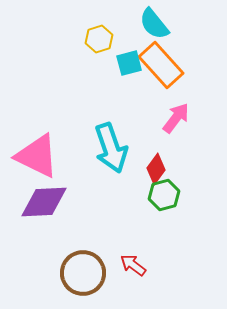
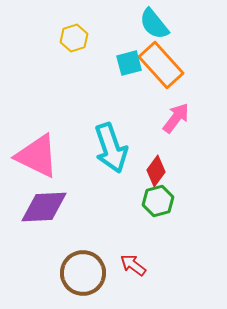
yellow hexagon: moved 25 px left, 1 px up
red diamond: moved 2 px down
green hexagon: moved 6 px left, 6 px down
purple diamond: moved 5 px down
